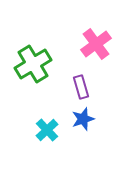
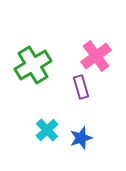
pink cross: moved 12 px down
green cross: moved 1 px down
blue star: moved 2 px left, 19 px down
